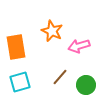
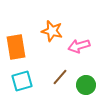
orange star: rotated 10 degrees counterclockwise
cyan square: moved 2 px right, 1 px up
